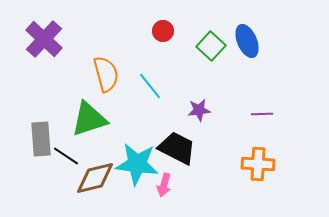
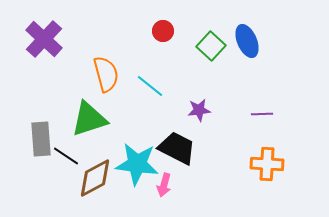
cyan line: rotated 12 degrees counterclockwise
orange cross: moved 9 px right
brown diamond: rotated 15 degrees counterclockwise
